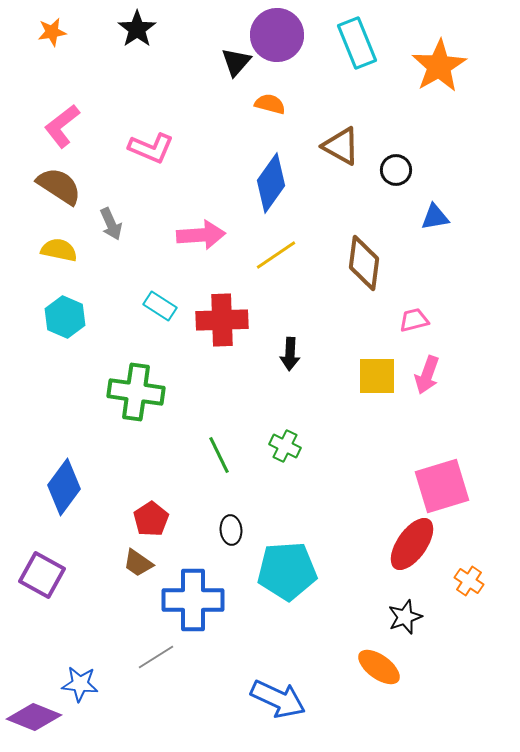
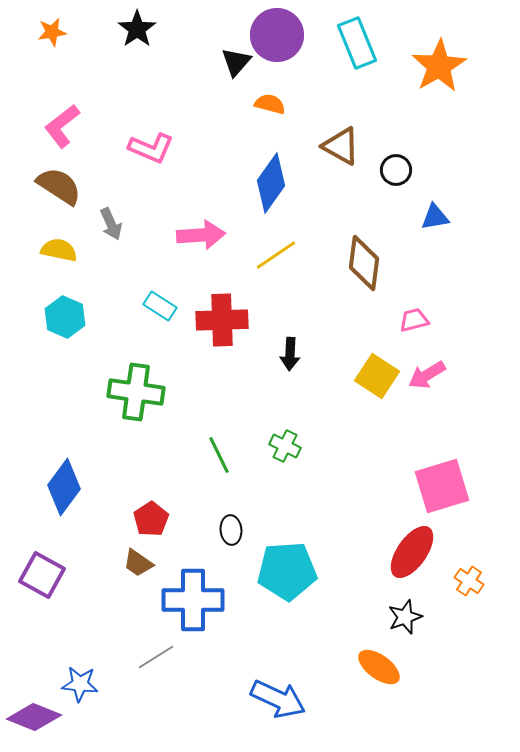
pink arrow at (427, 375): rotated 39 degrees clockwise
yellow square at (377, 376): rotated 33 degrees clockwise
red ellipse at (412, 544): moved 8 px down
